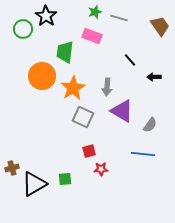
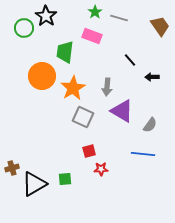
green star: rotated 16 degrees counterclockwise
green circle: moved 1 px right, 1 px up
black arrow: moved 2 px left
